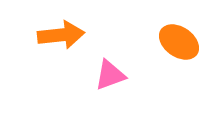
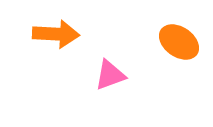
orange arrow: moved 5 px left, 1 px up; rotated 9 degrees clockwise
